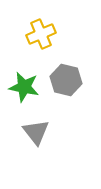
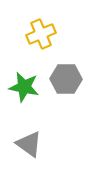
gray hexagon: moved 1 px up; rotated 12 degrees counterclockwise
gray triangle: moved 7 px left, 12 px down; rotated 16 degrees counterclockwise
